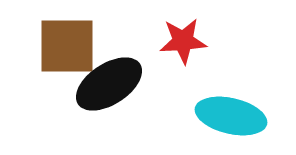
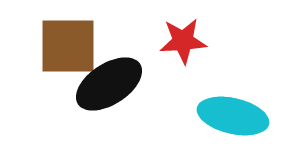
brown square: moved 1 px right
cyan ellipse: moved 2 px right
